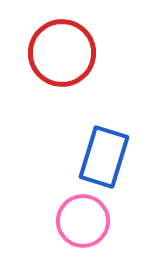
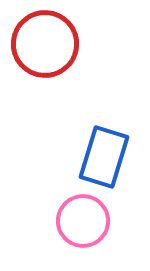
red circle: moved 17 px left, 9 px up
